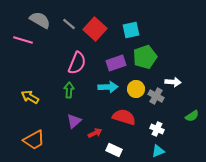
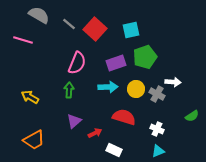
gray semicircle: moved 1 px left, 5 px up
gray cross: moved 1 px right, 2 px up
